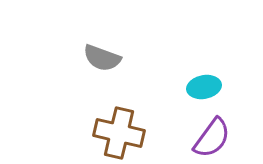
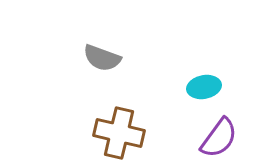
purple semicircle: moved 7 px right
